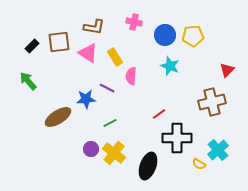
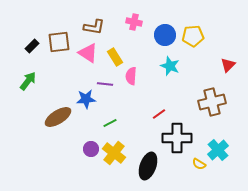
red triangle: moved 1 px right, 5 px up
green arrow: rotated 78 degrees clockwise
purple line: moved 2 px left, 4 px up; rotated 21 degrees counterclockwise
